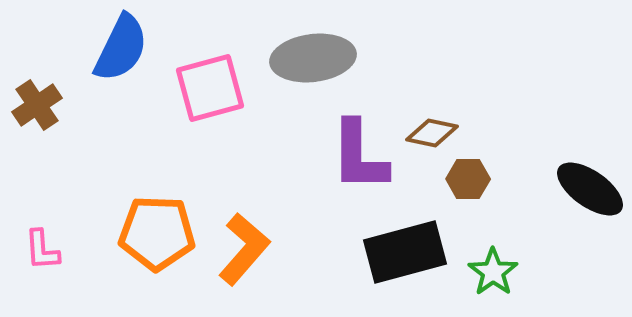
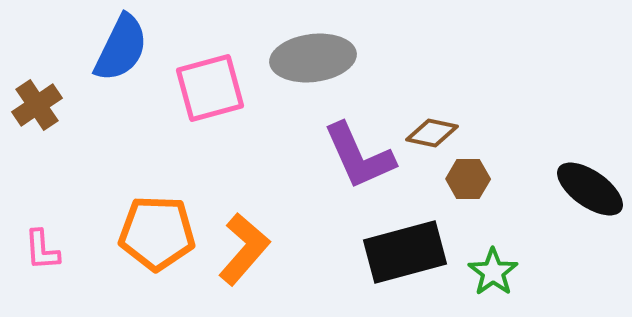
purple L-shape: rotated 24 degrees counterclockwise
